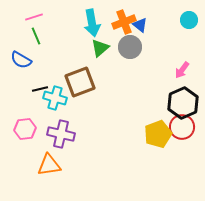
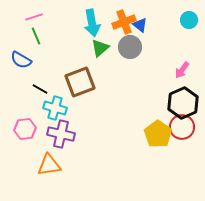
black line: rotated 42 degrees clockwise
cyan cross: moved 10 px down
yellow pentagon: rotated 16 degrees counterclockwise
